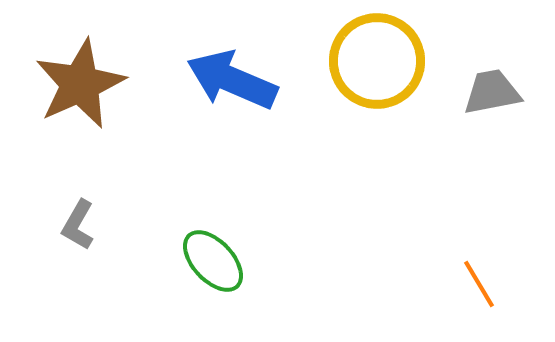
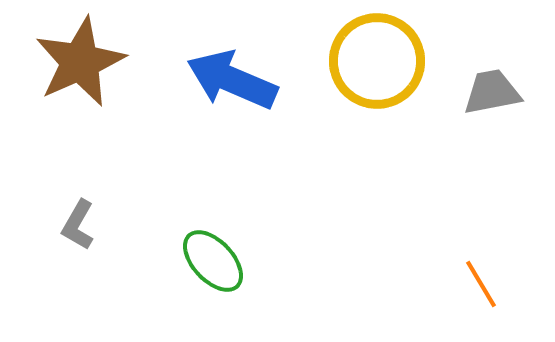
brown star: moved 22 px up
orange line: moved 2 px right
